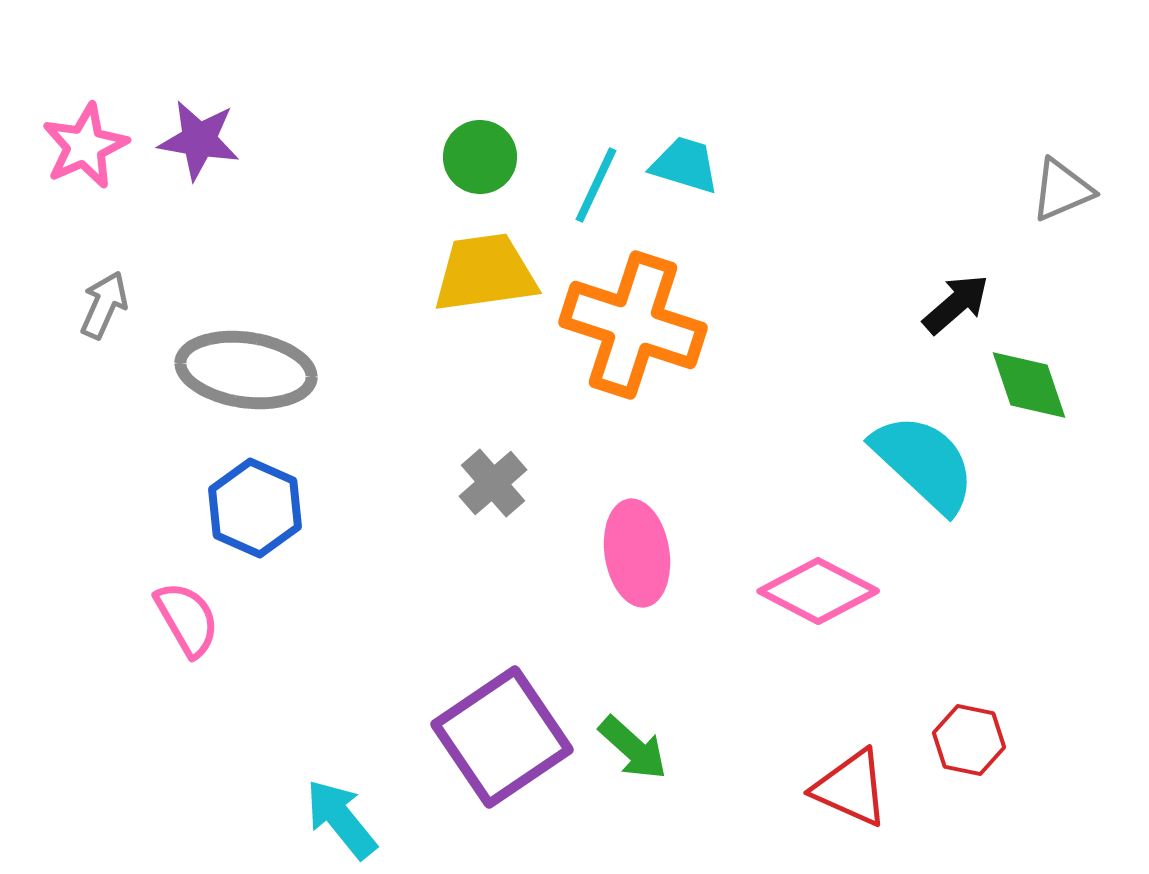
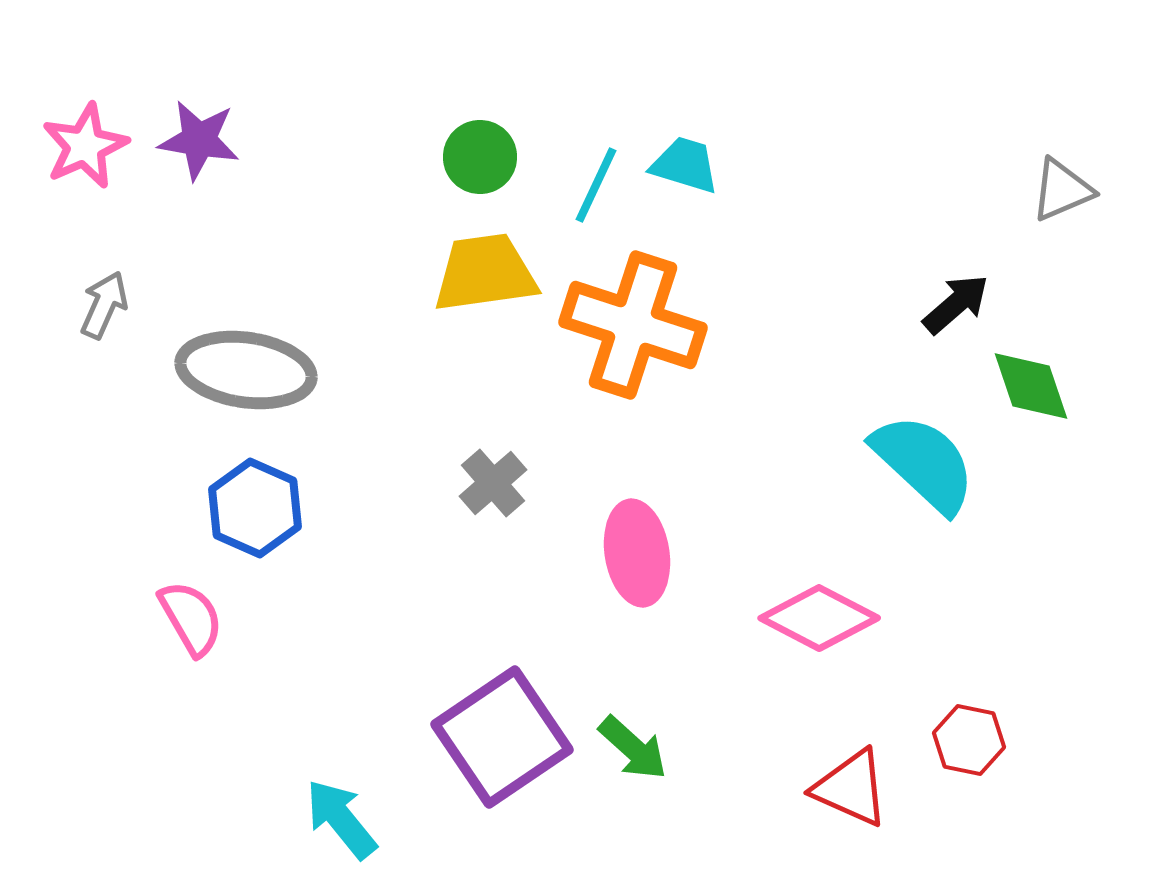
green diamond: moved 2 px right, 1 px down
pink diamond: moved 1 px right, 27 px down
pink semicircle: moved 4 px right, 1 px up
